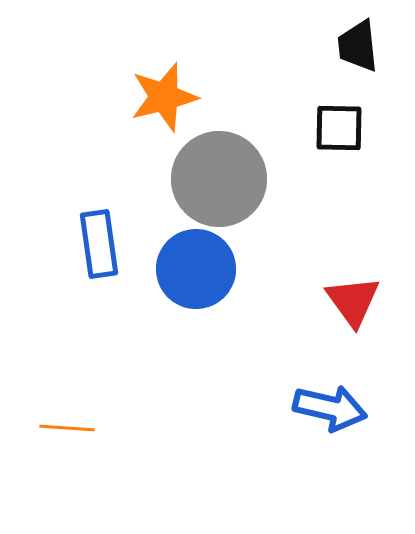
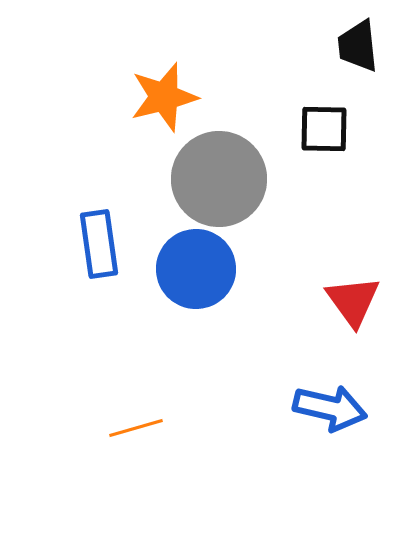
black square: moved 15 px left, 1 px down
orange line: moved 69 px right; rotated 20 degrees counterclockwise
